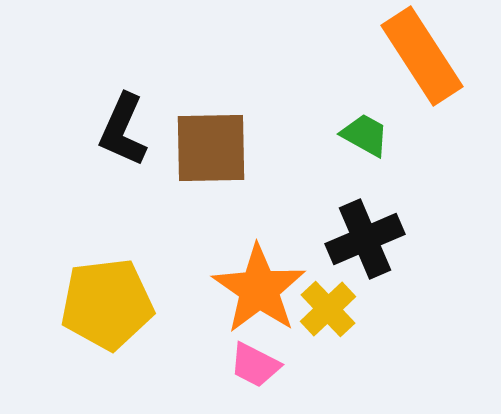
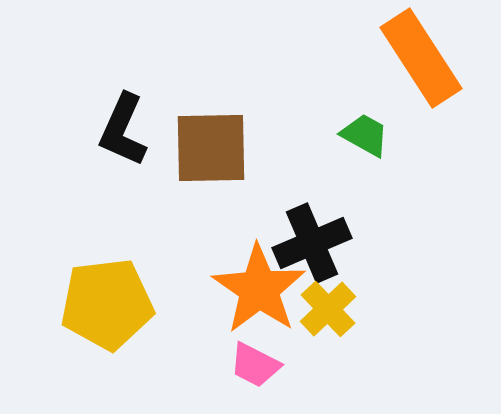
orange rectangle: moved 1 px left, 2 px down
black cross: moved 53 px left, 4 px down
